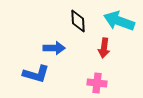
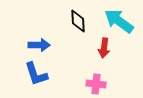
cyan arrow: rotated 16 degrees clockwise
blue arrow: moved 15 px left, 3 px up
blue L-shape: rotated 56 degrees clockwise
pink cross: moved 1 px left, 1 px down
